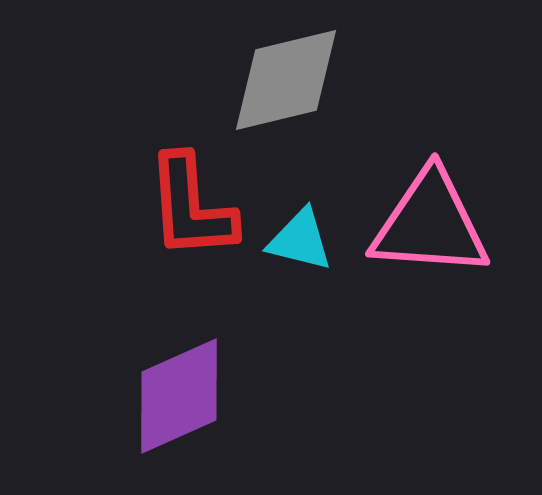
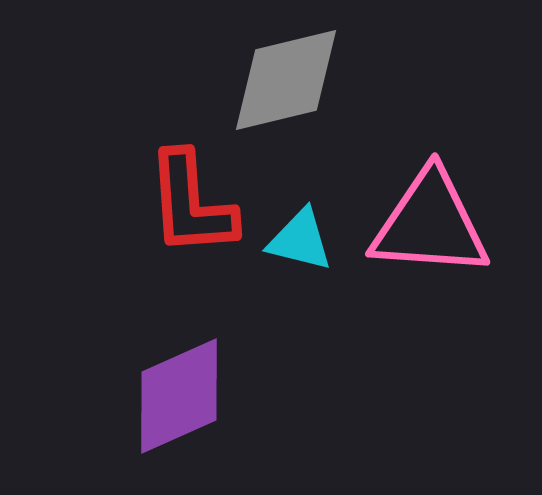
red L-shape: moved 3 px up
